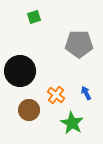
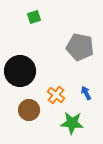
gray pentagon: moved 1 px right, 3 px down; rotated 12 degrees clockwise
green star: rotated 25 degrees counterclockwise
